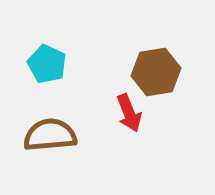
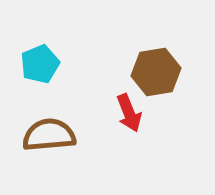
cyan pentagon: moved 7 px left; rotated 24 degrees clockwise
brown semicircle: moved 1 px left
